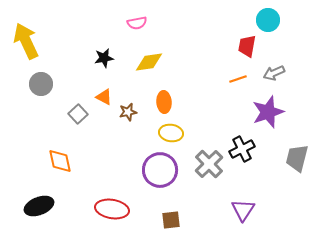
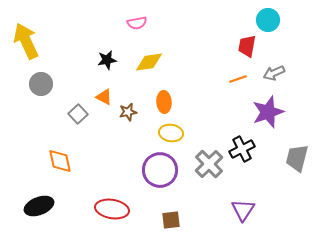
black star: moved 3 px right, 2 px down
